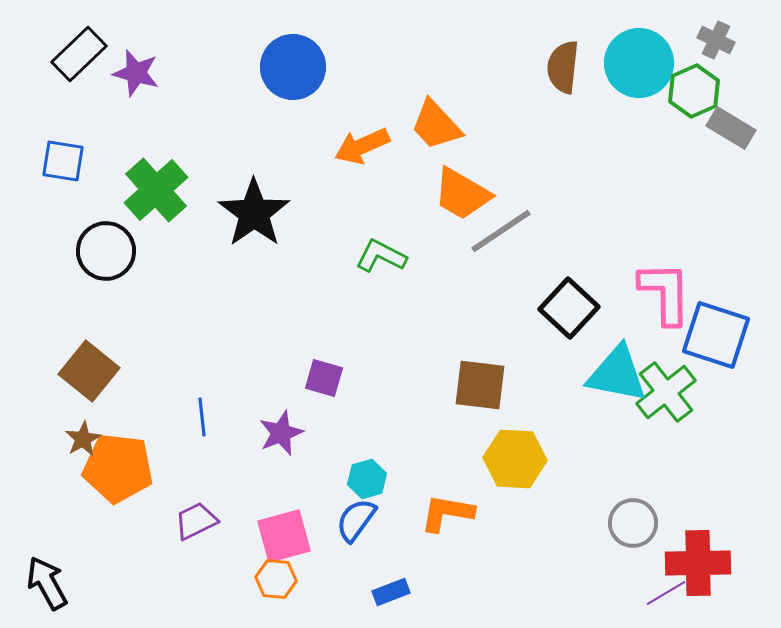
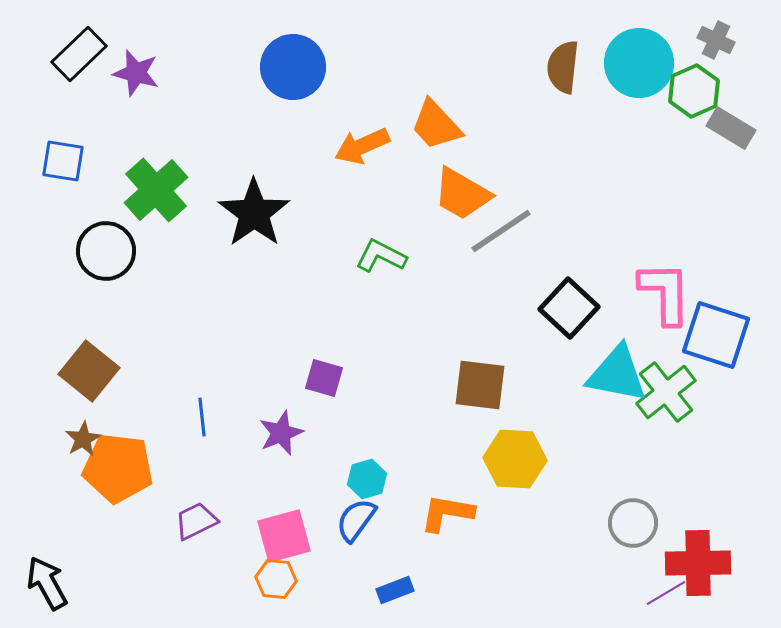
blue rectangle at (391, 592): moved 4 px right, 2 px up
